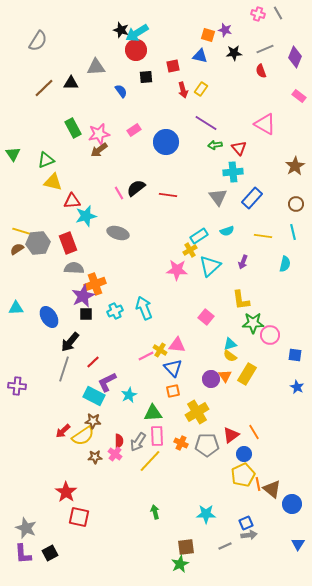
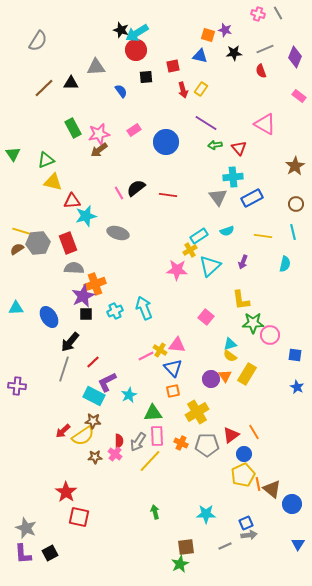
cyan cross at (233, 172): moved 5 px down
blue rectangle at (252, 198): rotated 20 degrees clockwise
